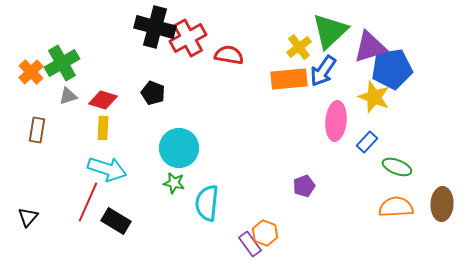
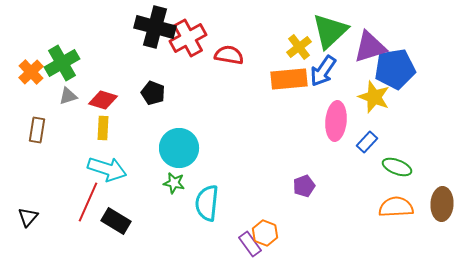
blue pentagon: moved 3 px right
